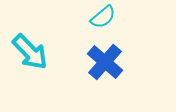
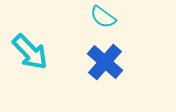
cyan semicircle: rotated 76 degrees clockwise
